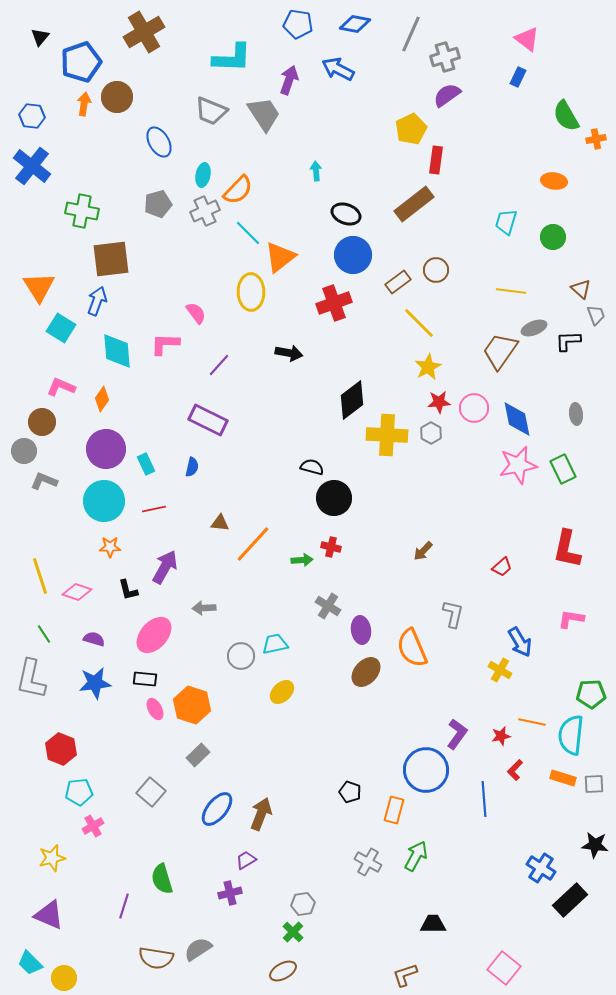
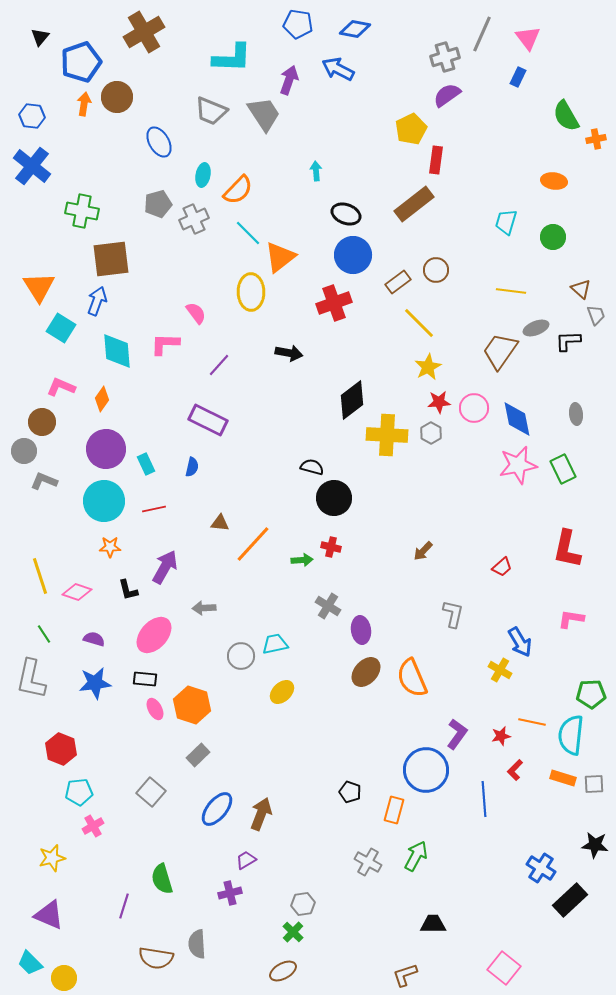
blue diamond at (355, 24): moved 5 px down
gray line at (411, 34): moved 71 px right
pink triangle at (527, 39): moved 1 px right, 1 px up; rotated 16 degrees clockwise
gray cross at (205, 211): moved 11 px left, 8 px down
gray ellipse at (534, 328): moved 2 px right
orange semicircle at (412, 648): moved 30 px down
gray semicircle at (198, 949): moved 1 px left, 5 px up; rotated 60 degrees counterclockwise
